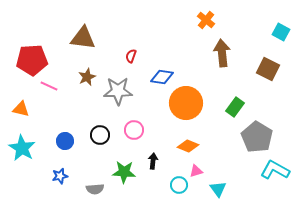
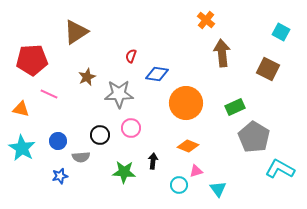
brown triangle: moved 7 px left, 6 px up; rotated 40 degrees counterclockwise
blue diamond: moved 5 px left, 3 px up
pink line: moved 8 px down
gray star: moved 1 px right, 3 px down
green rectangle: rotated 30 degrees clockwise
pink circle: moved 3 px left, 2 px up
gray pentagon: moved 3 px left
blue circle: moved 7 px left
cyan L-shape: moved 5 px right, 1 px up
gray semicircle: moved 14 px left, 32 px up
